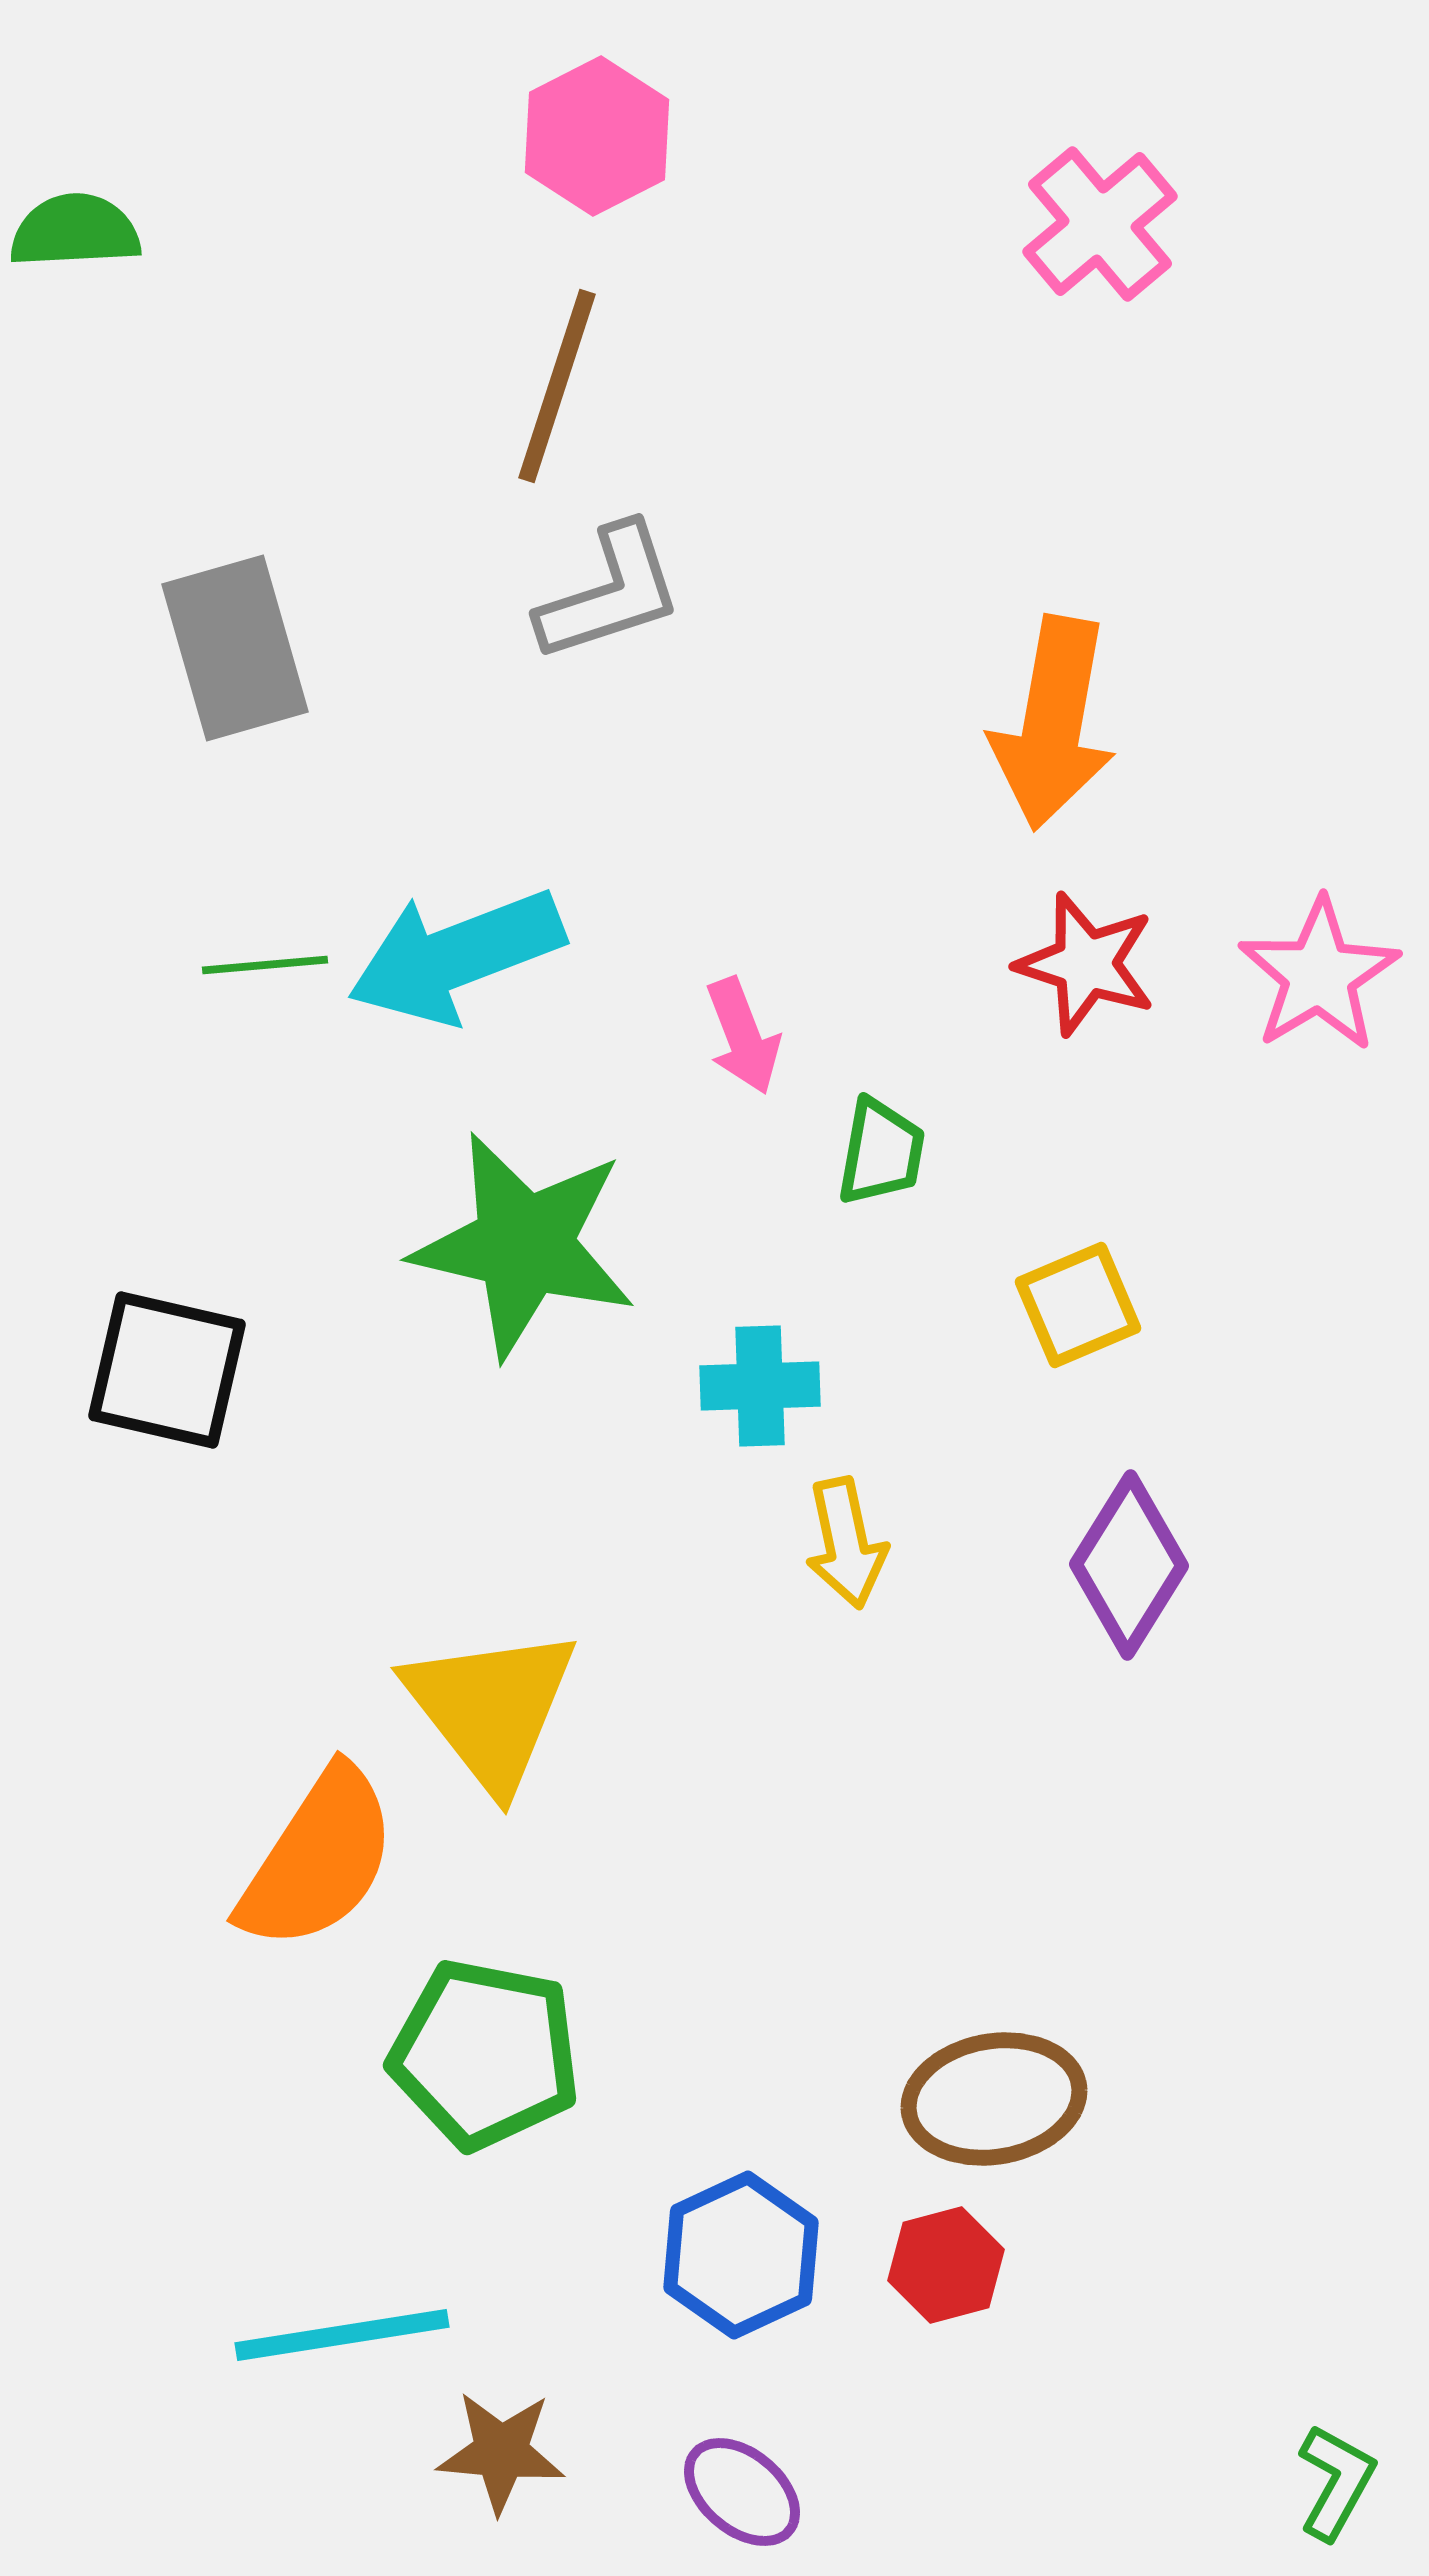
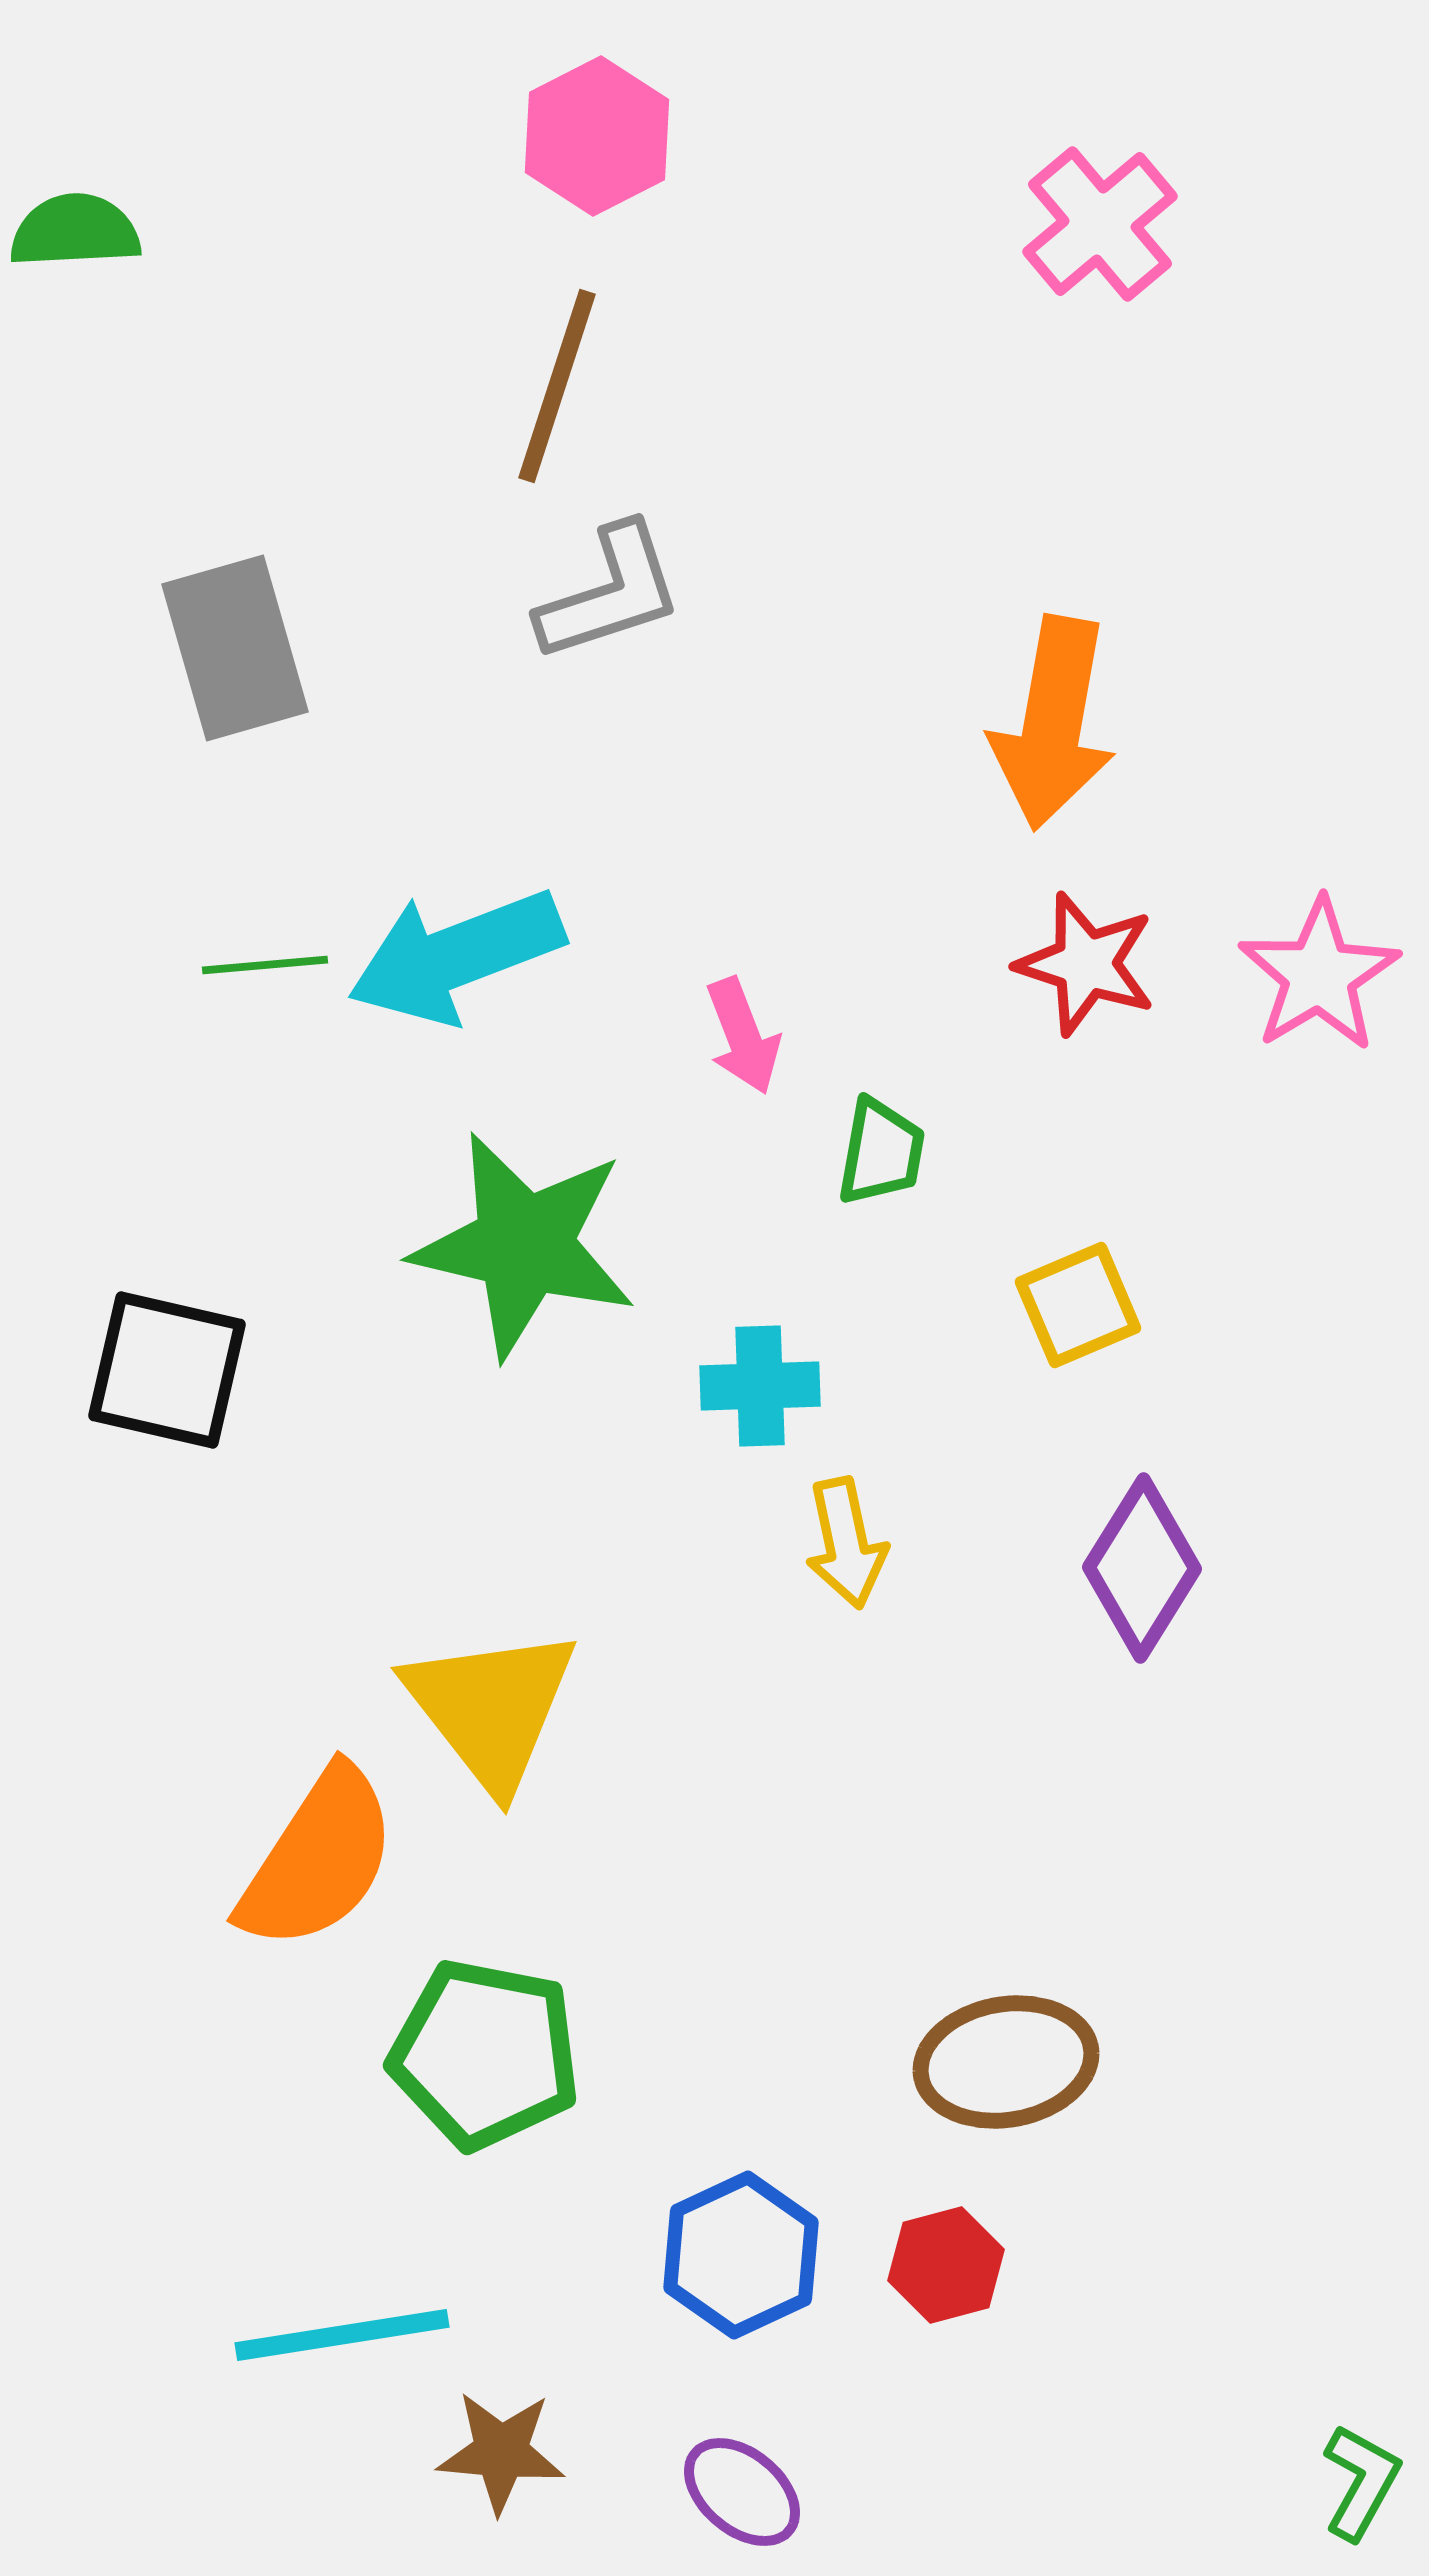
purple diamond: moved 13 px right, 3 px down
brown ellipse: moved 12 px right, 37 px up
green L-shape: moved 25 px right
